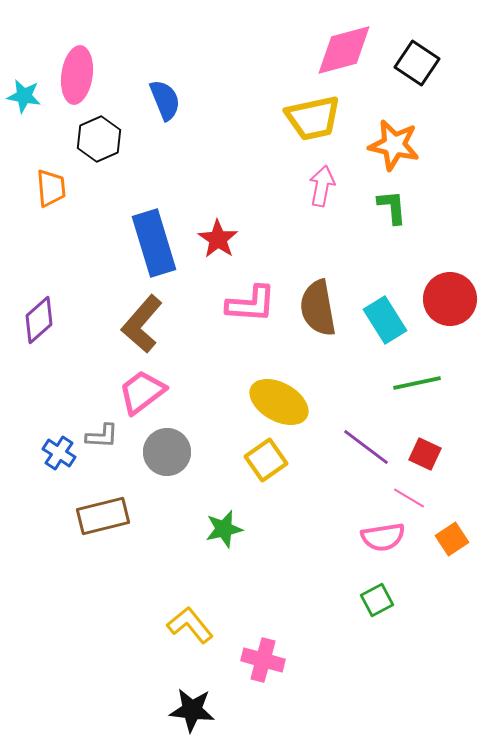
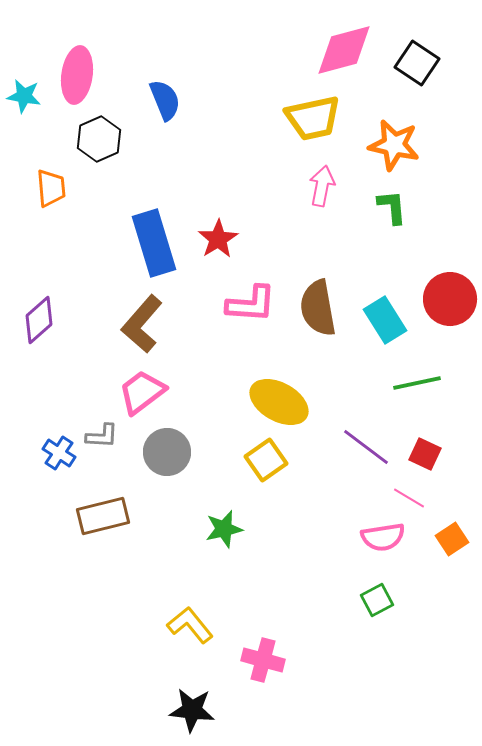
red star: rotated 6 degrees clockwise
